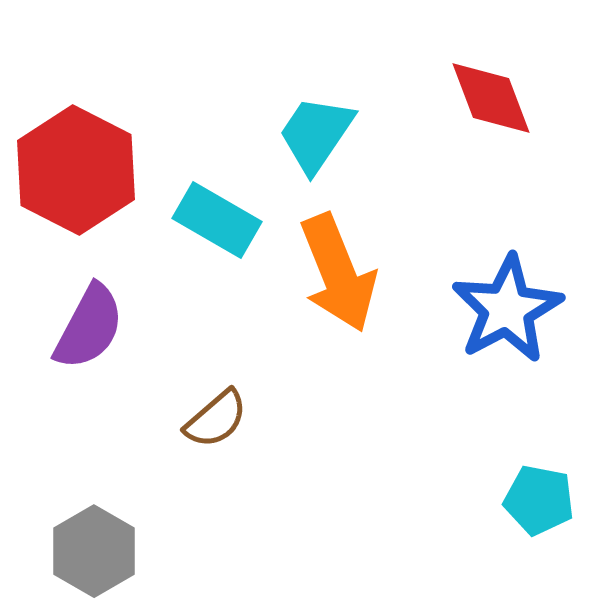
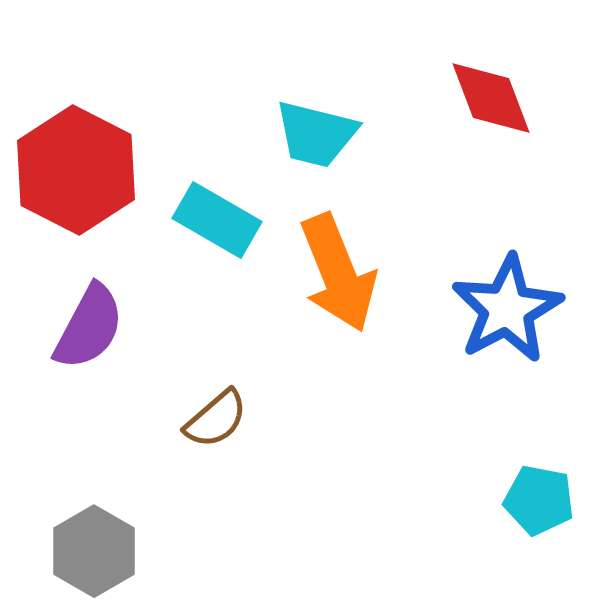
cyan trapezoid: rotated 110 degrees counterclockwise
